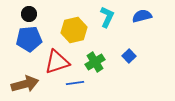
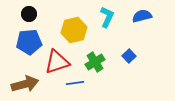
blue pentagon: moved 3 px down
